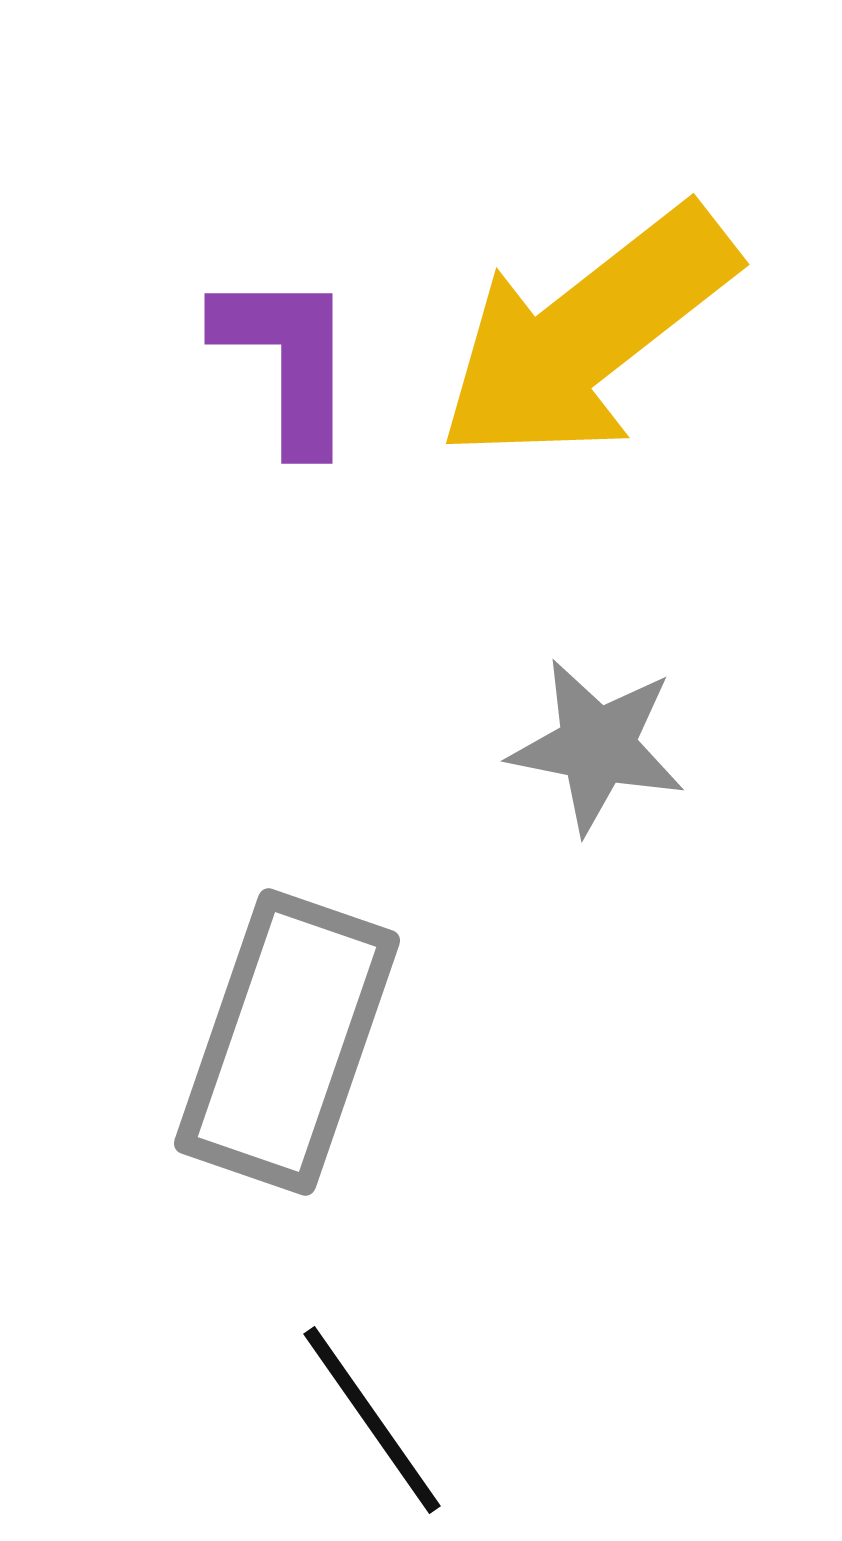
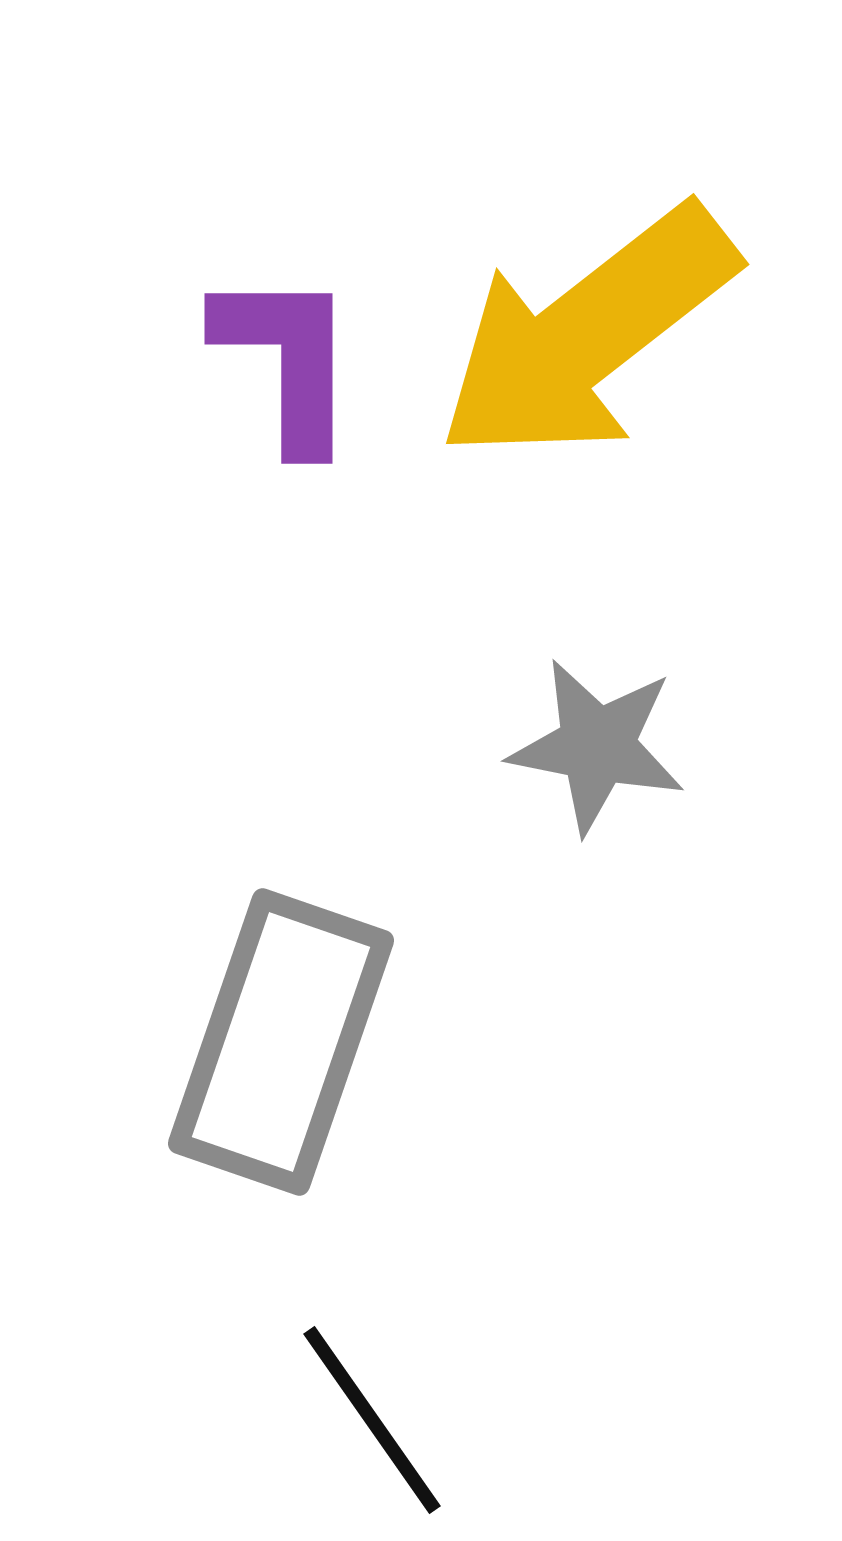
gray rectangle: moved 6 px left
